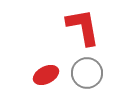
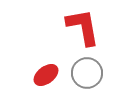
red ellipse: rotated 10 degrees counterclockwise
